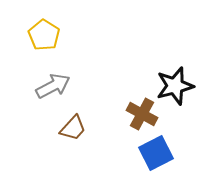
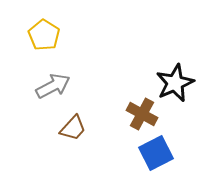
black star: moved 3 px up; rotated 9 degrees counterclockwise
